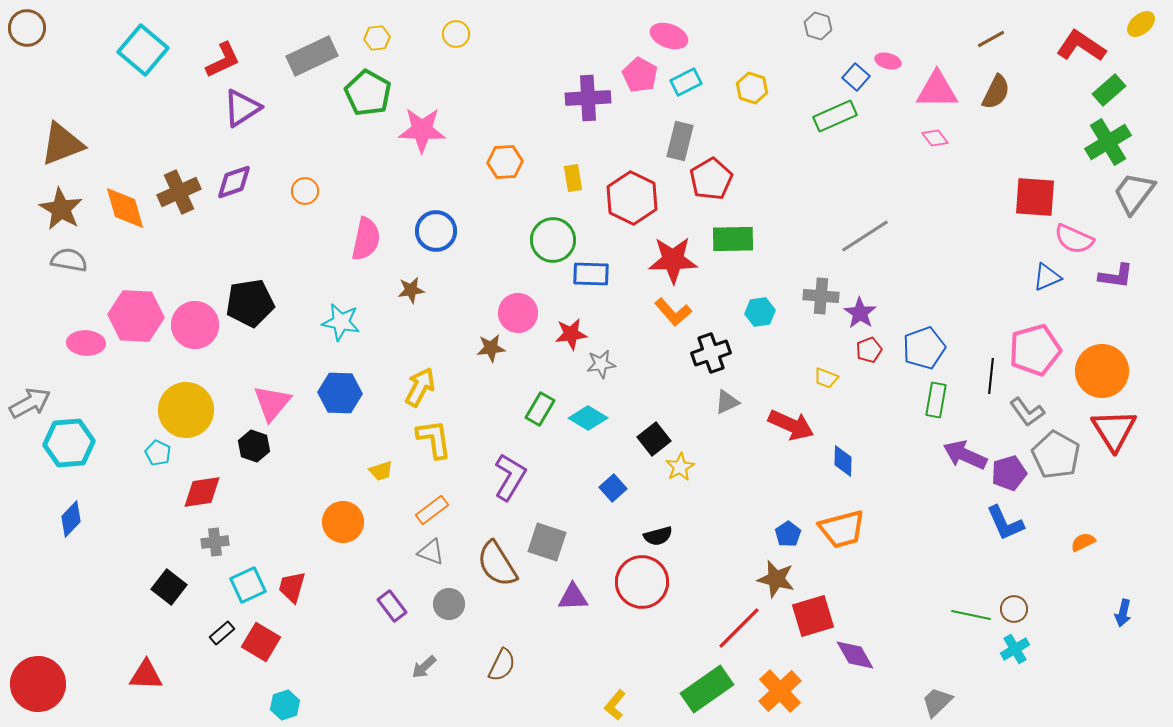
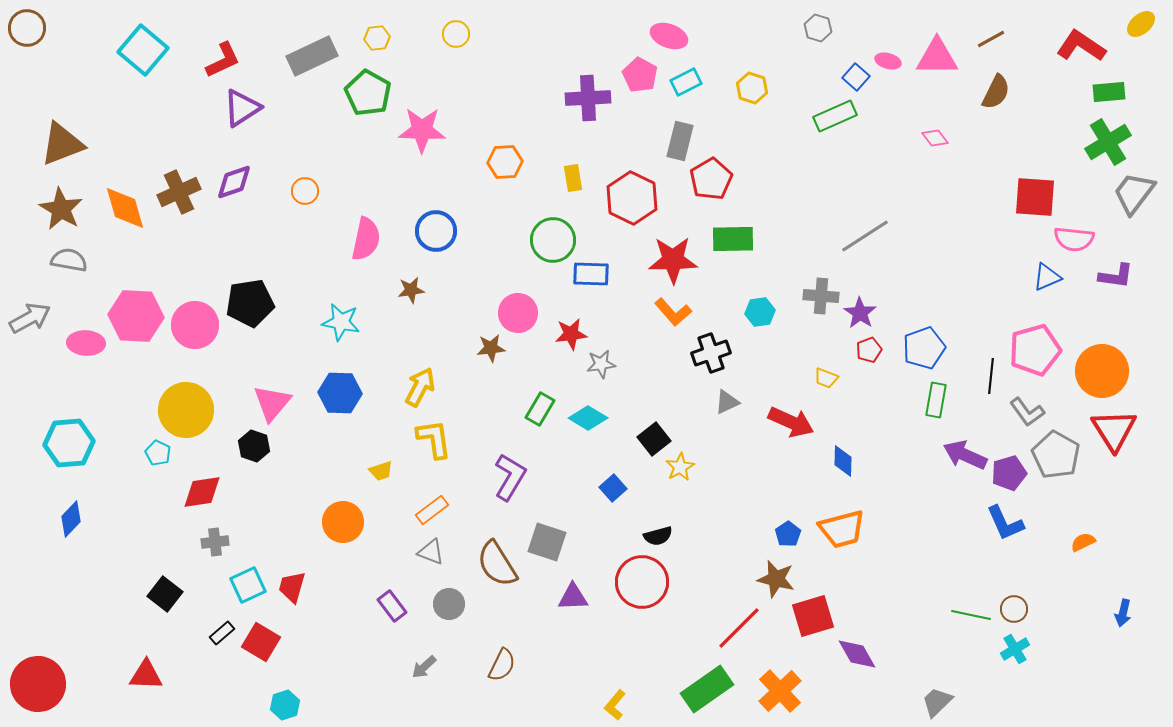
gray hexagon at (818, 26): moved 2 px down
pink triangle at (937, 90): moved 33 px up
green rectangle at (1109, 90): moved 2 px down; rotated 36 degrees clockwise
pink semicircle at (1074, 239): rotated 18 degrees counterclockwise
gray arrow at (30, 403): moved 85 px up
red arrow at (791, 425): moved 3 px up
black square at (169, 587): moved 4 px left, 7 px down
purple diamond at (855, 655): moved 2 px right, 1 px up
